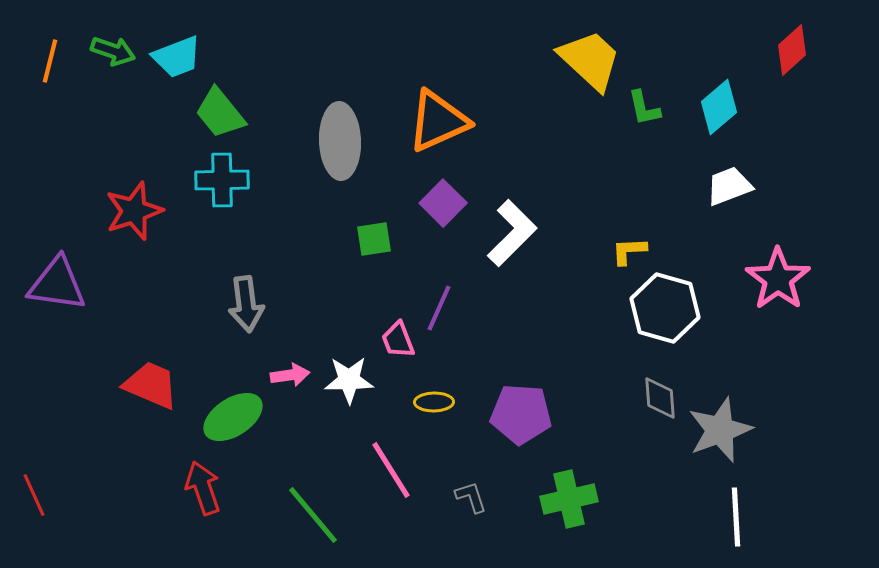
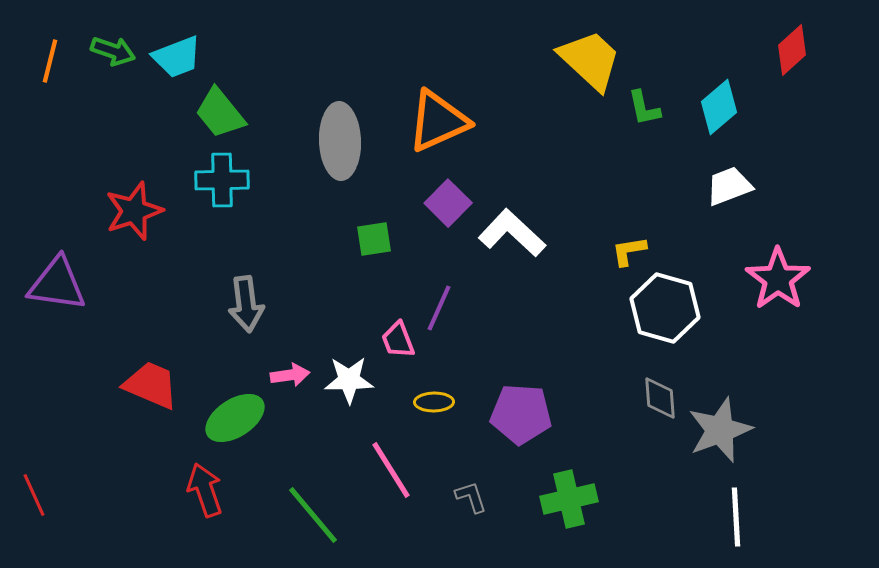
purple square: moved 5 px right
white L-shape: rotated 92 degrees counterclockwise
yellow L-shape: rotated 6 degrees counterclockwise
green ellipse: moved 2 px right, 1 px down
red arrow: moved 2 px right, 2 px down
